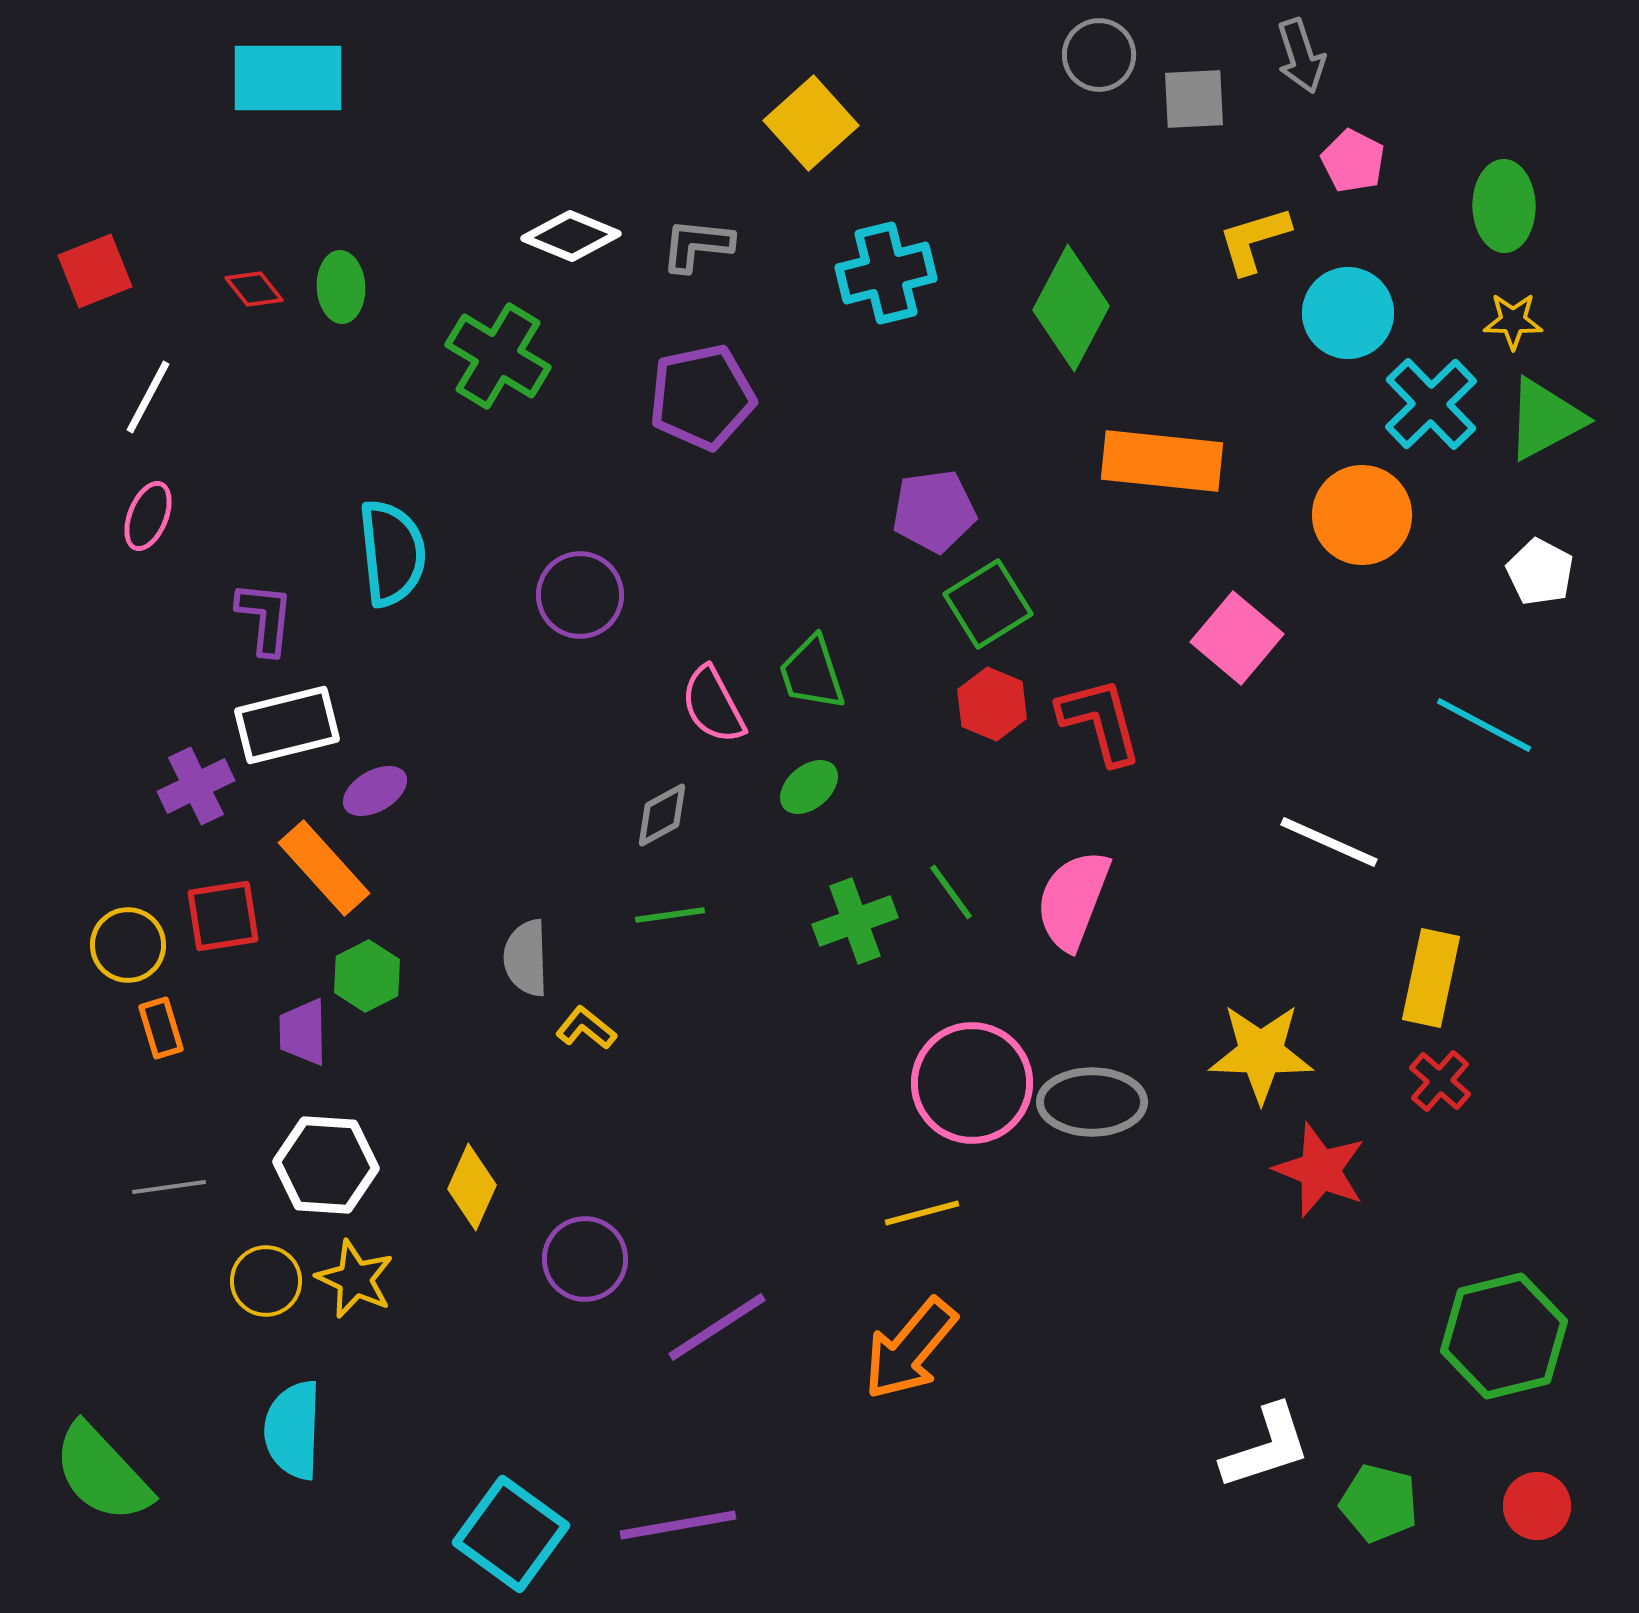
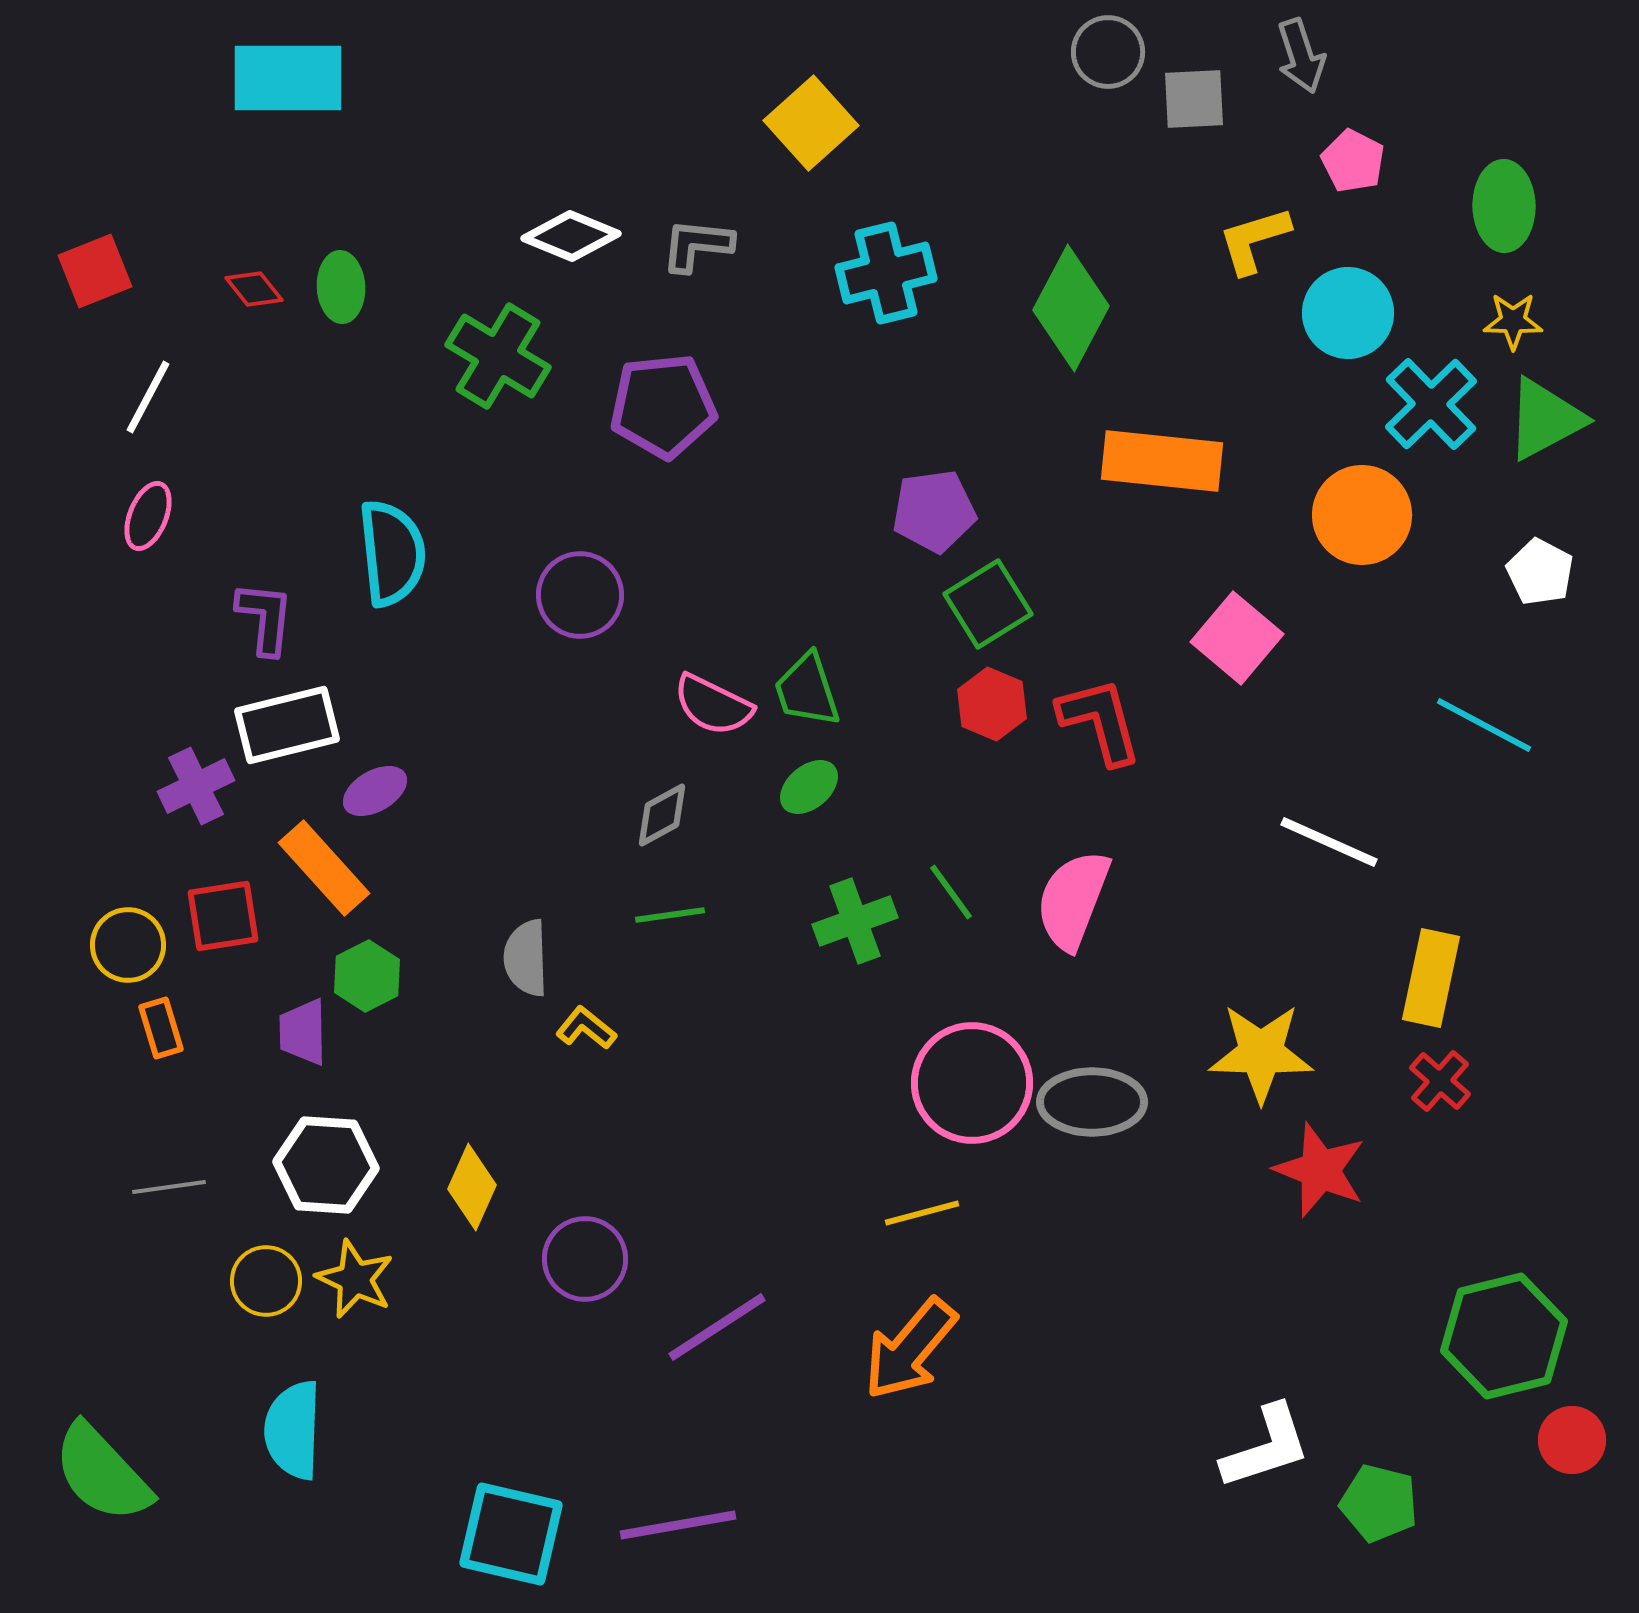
gray circle at (1099, 55): moved 9 px right, 3 px up
purple pentagon at (702, 397): moved 39 px left, 9 px down; rotated 6 degrees clockwise
green trapezoid at (812, 673): moved 5 px left, 17 px down
pink semicircle at (713, 705): rotated 36 degrees counterclockwise
red circle at (1537, 1506): moved 35 px right, 66 px up
cyan square at (511, 1534): rotated 23 degrees counterclockwise
